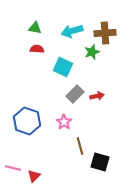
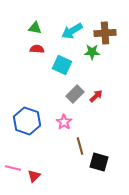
cyan arrow: rotated 15 degrees counterclockwise
green star: rotated 21 degrees clockwise
cyan square: moved 1 px left, 2 px up
red arrow: moved 1 px left; rotated 32 degrees counterclockwise
black square: moved 1 px left
